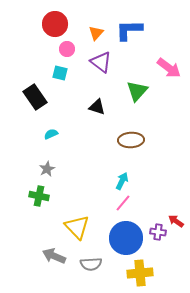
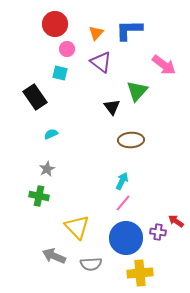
pink arrow: moved 5 px left, 3 px up
black triangle: moved 15 px right; rotated 36 degrees clockwise
